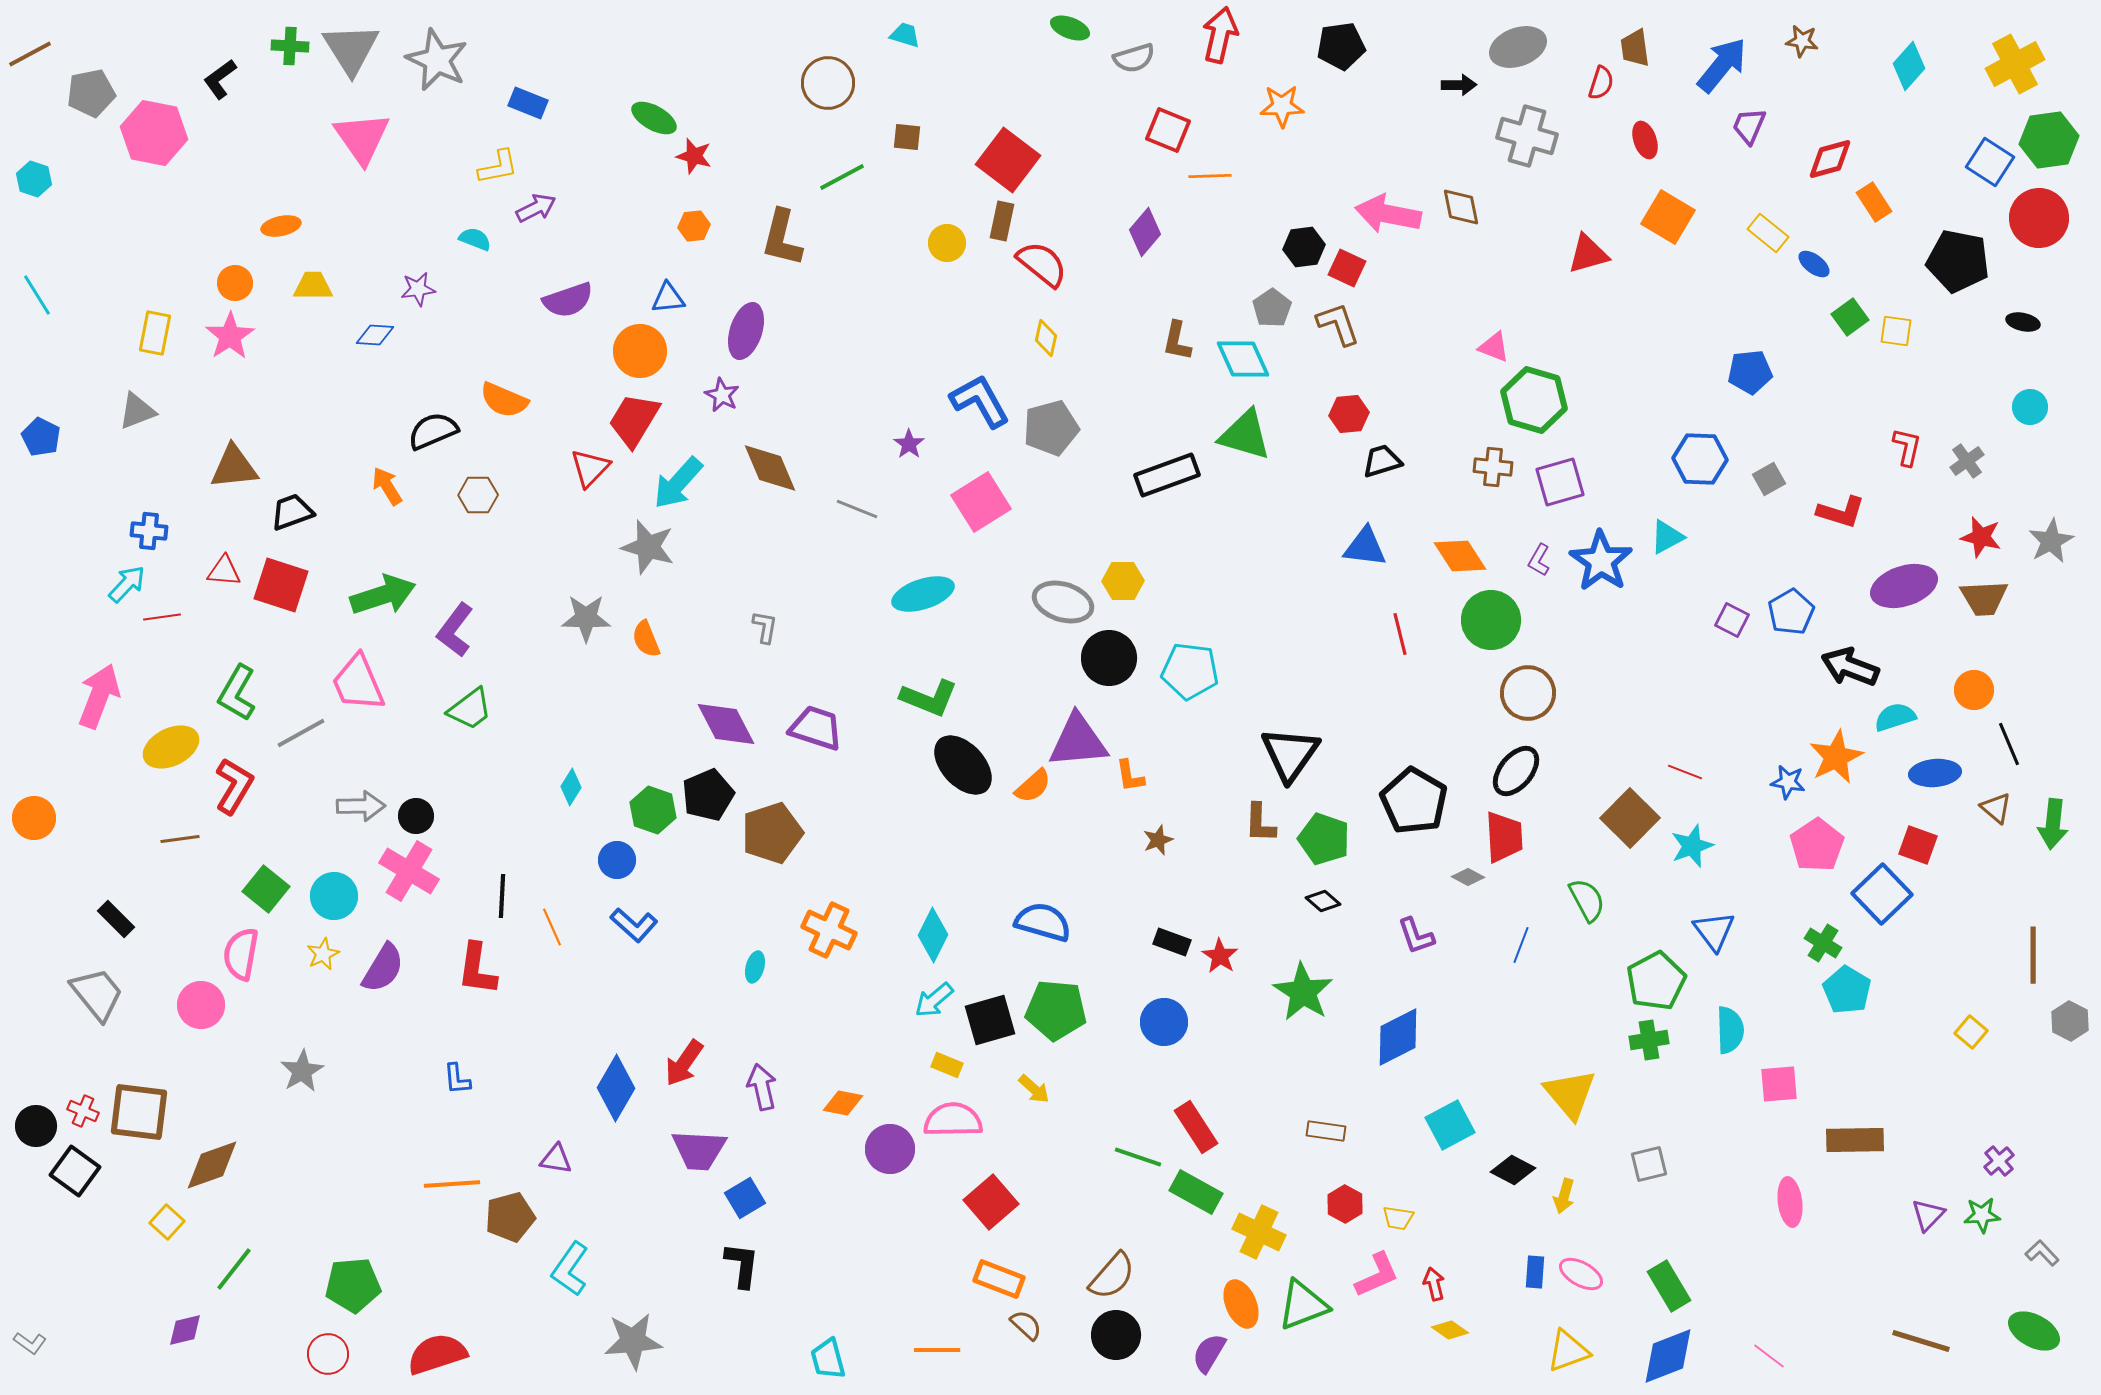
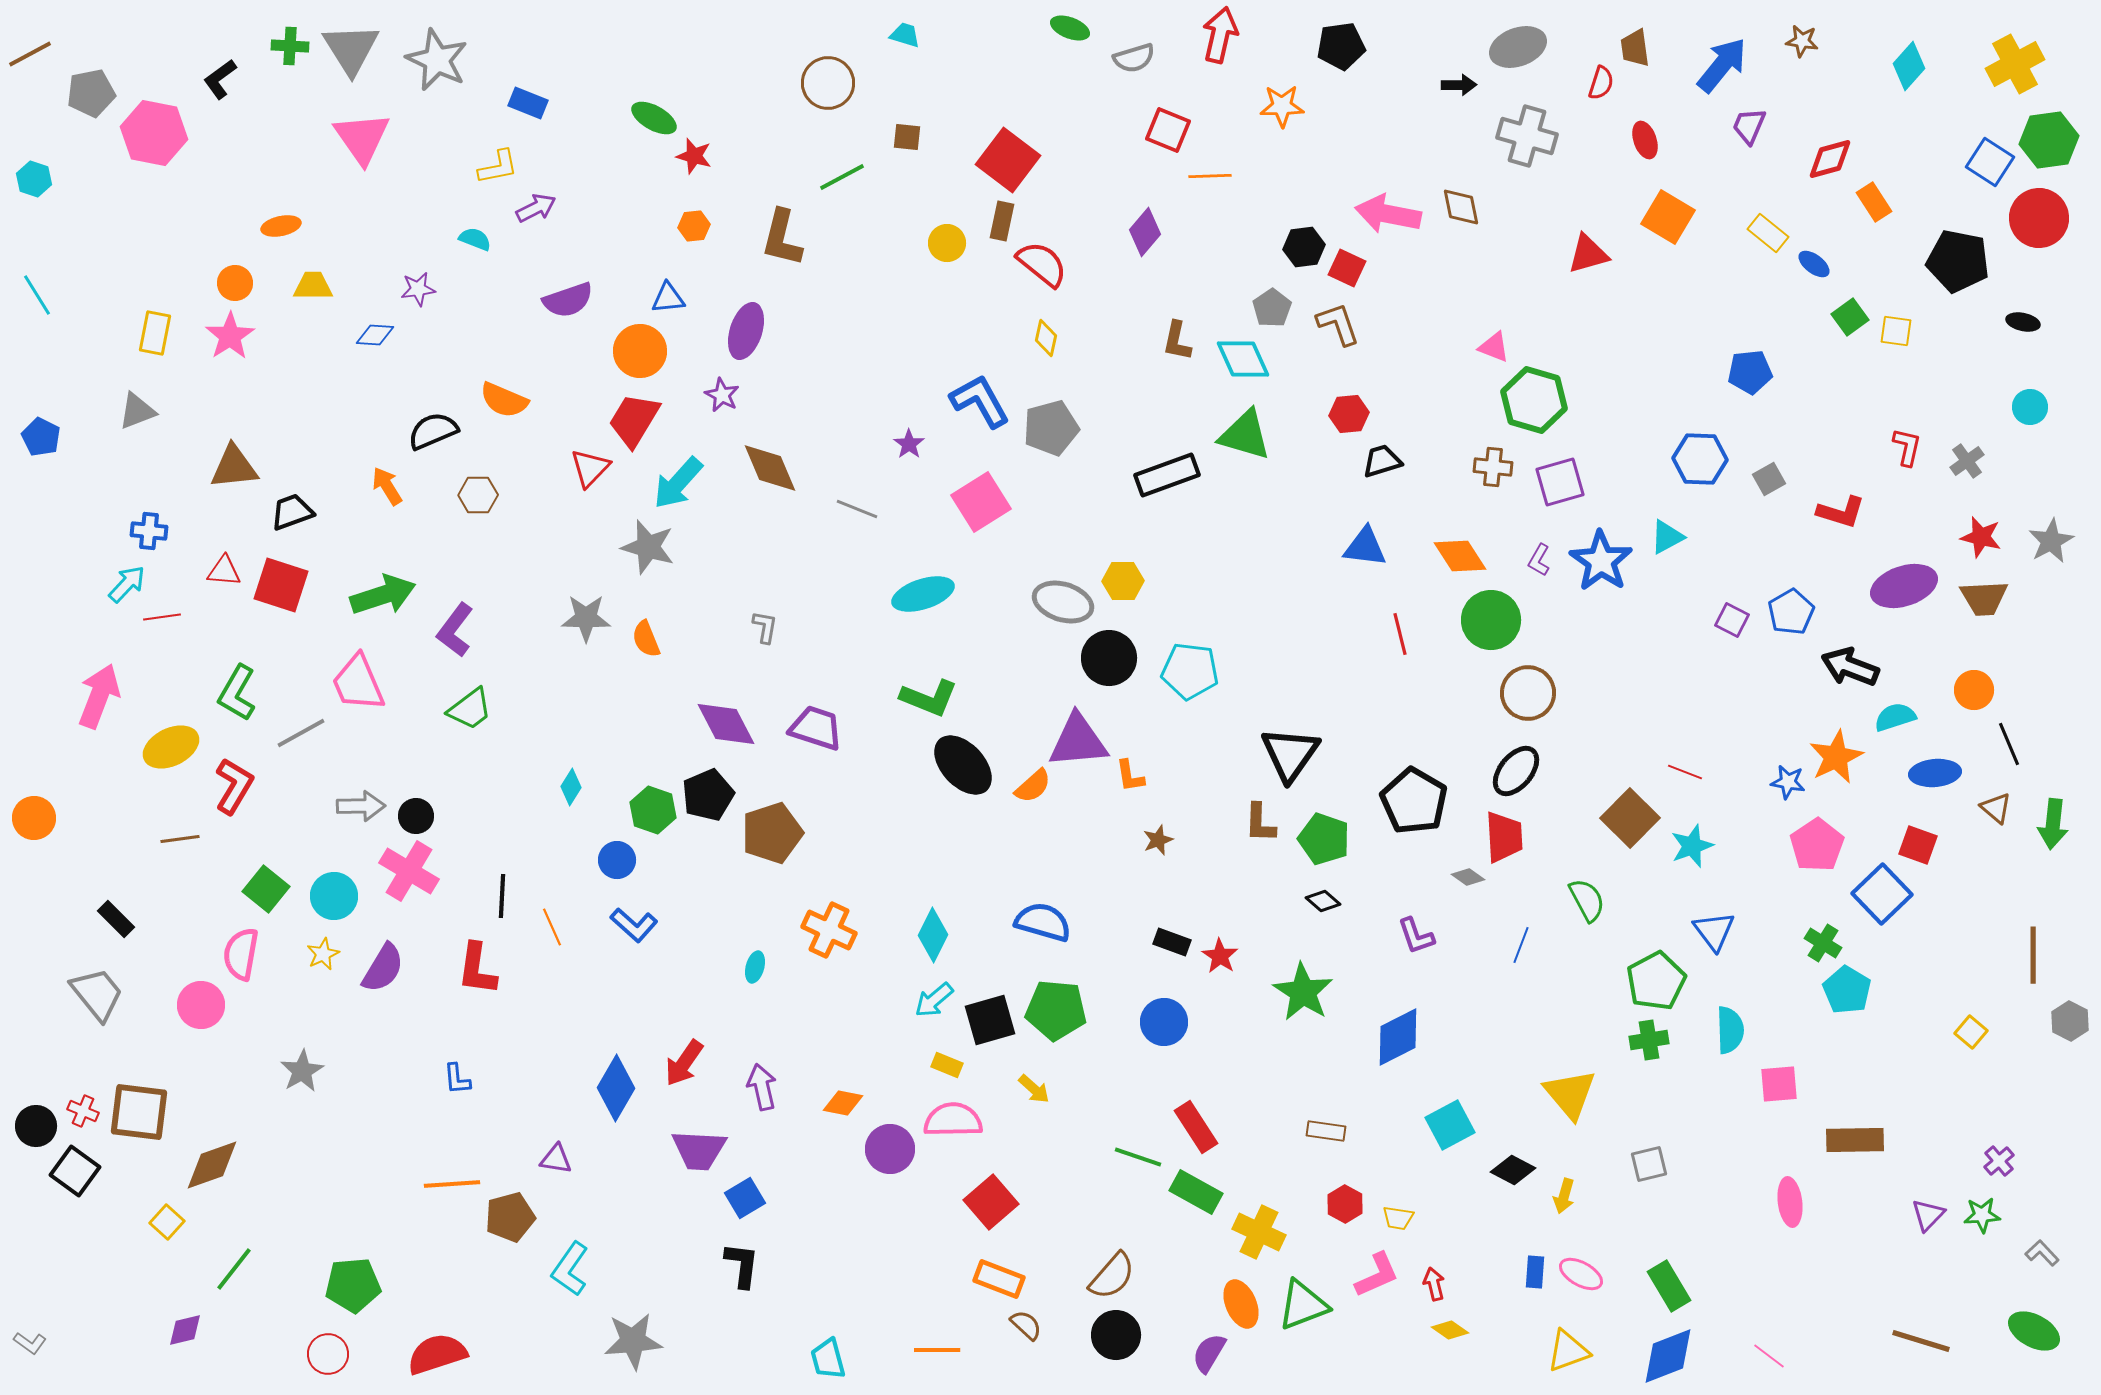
gray diamond at (1468, 877): rotated 8 degrees clockwise
